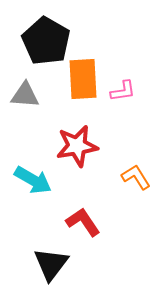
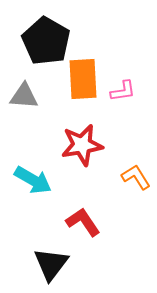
gray triangle: moved 1 px left, 1 px down
red star: moved 5 px right, 1 px up
